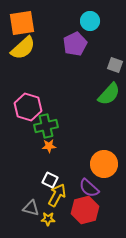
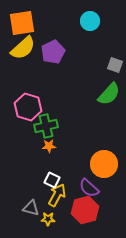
purple pentagon: moved 22 px left, 8 px down
white square: moved 2 px right
